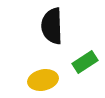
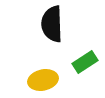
black semicircle: moved 2 px up
